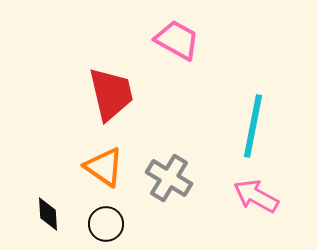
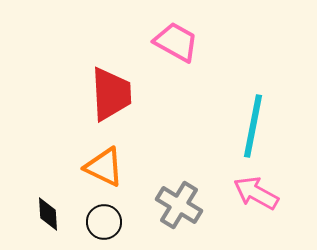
pink trapezoid: moved 1 px left, 2 px down
red trapezoid: rotated 10 degrees clockwise
orange triangle: rotated 9 degrees counterclockwise
gray cross: moved 10 px right, 27 px down
pink arrow: moved 3 px up
black circle: moved 2 px left, 2 px up
